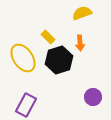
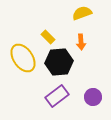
orange arrow: moved 1 px right, 1 px up
black hexagon: moved 2 px down; rotated 12 degrees clockwise
purple rectangle: moved 31 px right, 9 px up; rotated 25 degrees clockwise
